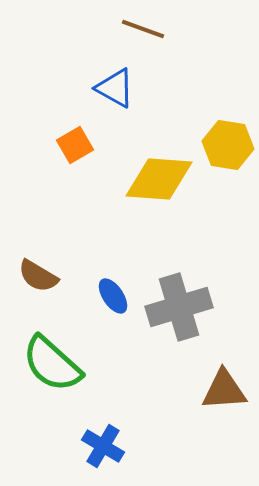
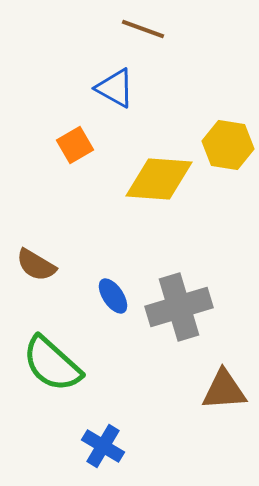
brown semicircle: moved 2 px left, 11 px up
